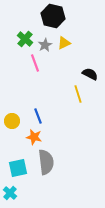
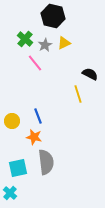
pink line: rotated 18 degrees counterclockwise
